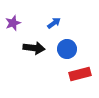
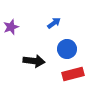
purple star: moved 2 px left, 4 px down
black arrow: moved 13 px down
red rectangle: moved 7 px left
